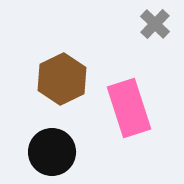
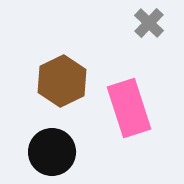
gray cross: moved 6 px left, 1 px up
brown hexagon: moved 2 px down
